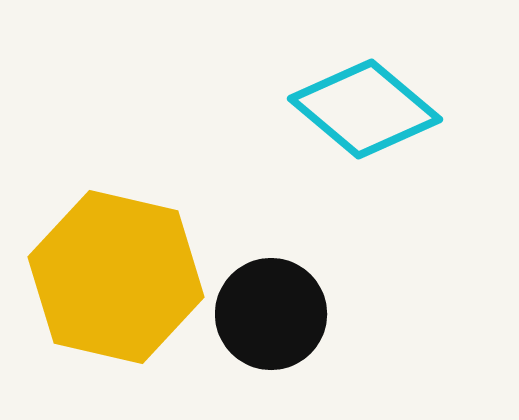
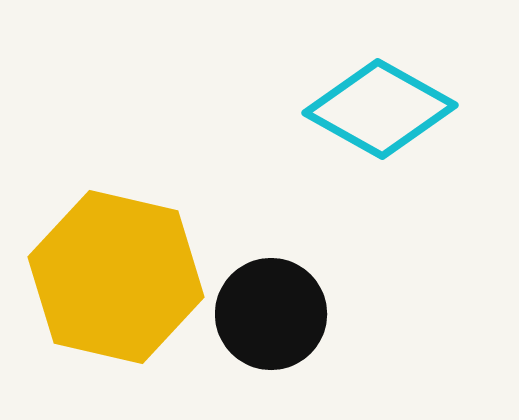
cyan diamond: moved 15 px right; rotated 11 degrees counterclockwise
